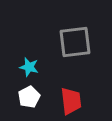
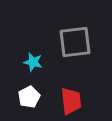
cyan star: moved 4 px right, 5 px up
